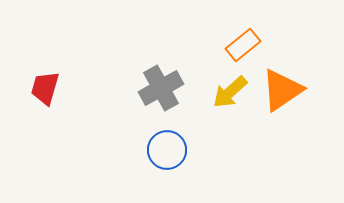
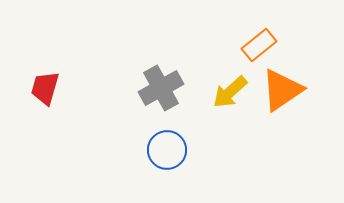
orange rectangle: moved 16 px right
